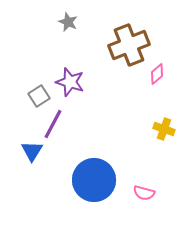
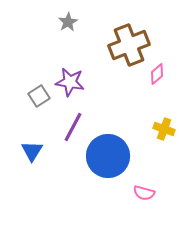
gray star: rotated 18 degrees clockwise
purple star: rotated 8 degrees counterclockwise
purple line: moved 20 px right, 3 px down
blue circle: moved 14 px right, 24 px up
